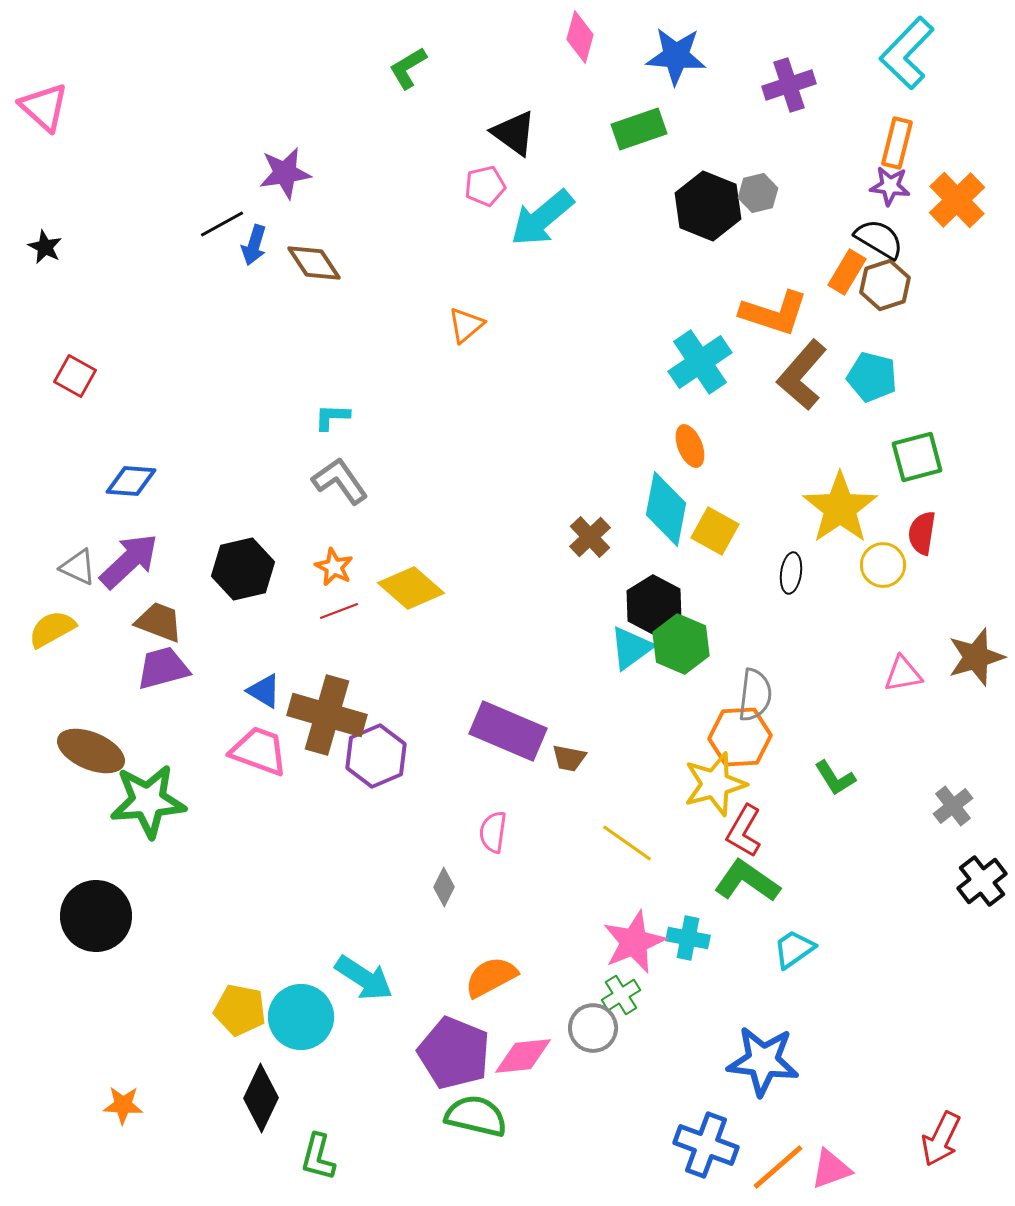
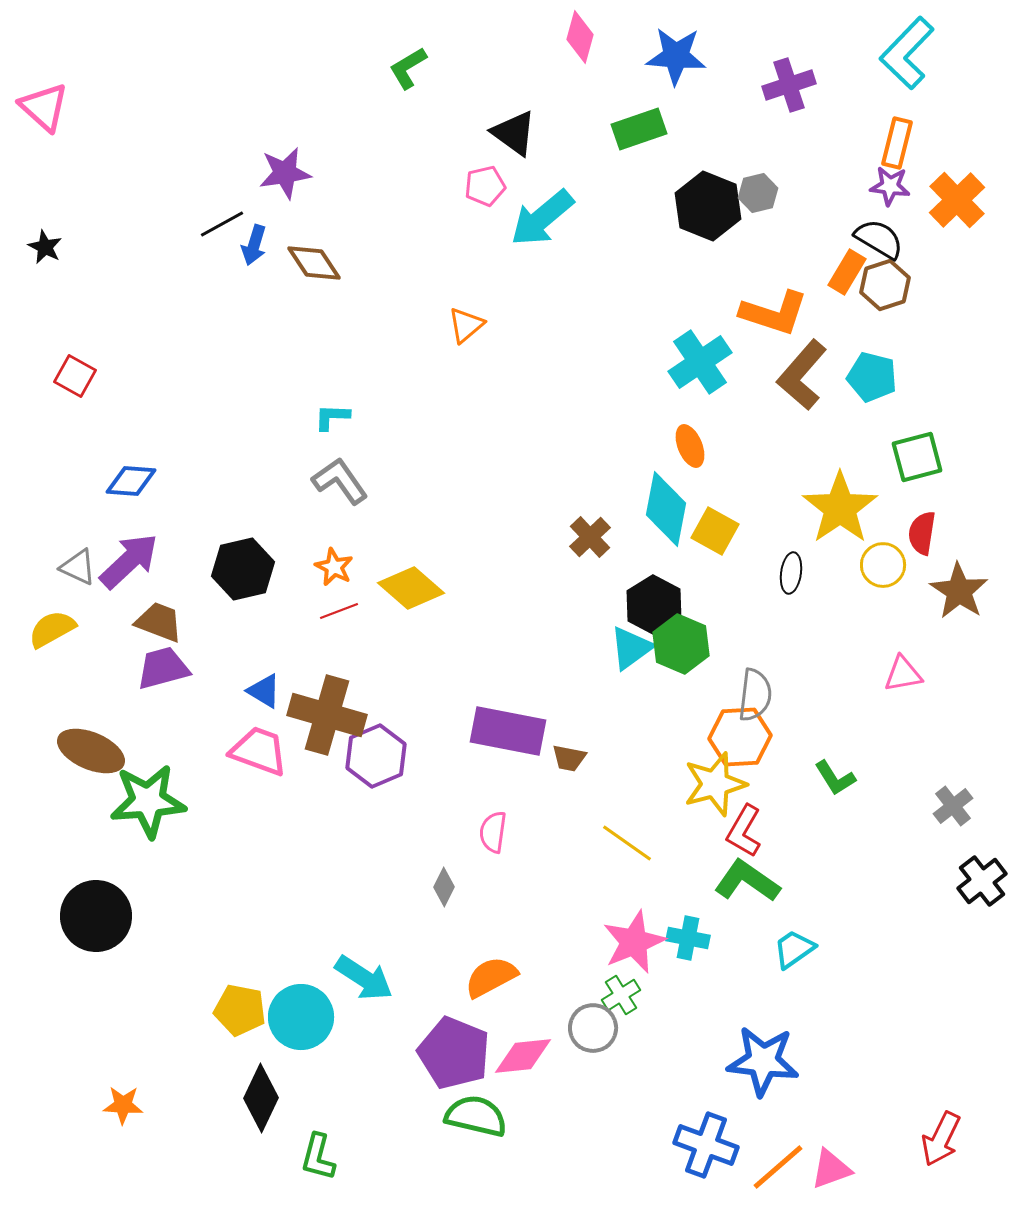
brown star at (976, 657): moved 17 px left, 66 px up; rotated 22 degrees counterclockwise
purple rectangle at (508, 731): rotated 12 degrees counterclockwise
